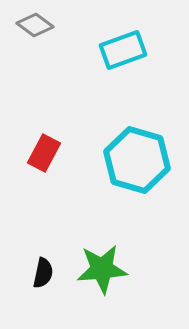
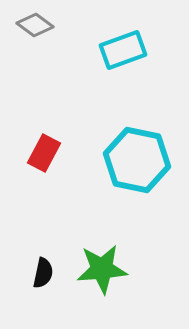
cyan hexagon: rotated 4 degrees counterclockwise
